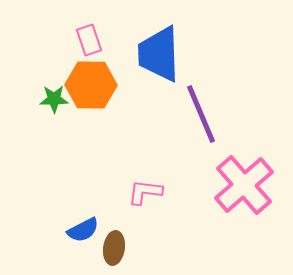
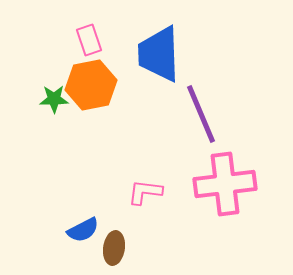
orange hexagon: rotated 12 degrees counterclockwise
pink cross: moved 19 px left, 1 px up; rotated 34 degrees clockwise
